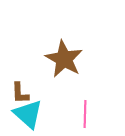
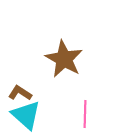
brown L-shape: rotated 125 degrees clockwise
cyan triangle: moved 2 px left, 1 px down
